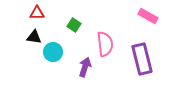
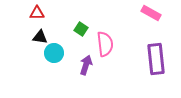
pink rectangle: moved 3 px right, 3 px up
green square: moved 7 px right, 4 px down
black triangle: moved 6 px right
cyan circle: moved 1 px right, 1 px down
purple rectangle: moved 14 px right; rotated 8 degrees clockwise
purple arrow: moved 1 px right, 2 px up
